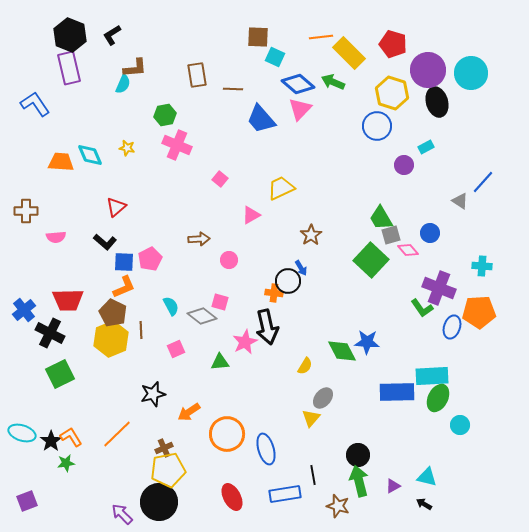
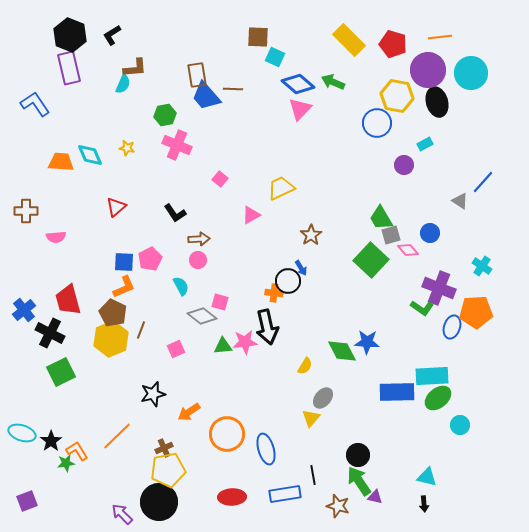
orange line at (321, 37): moved 119 px right
yellow rectangle at (349, 53): moved 13 px up
yellow hexagon at (392, 93): moved 5 px right, 3 px down; rotated 8 degrees counterclockwise
blue trapezoid at (261, 119): moved 55 px left, 23 px up
blue circle at (377, 126): moved 3 px up
cyan rectangle at (426, 147): moved 1 px left, 3 px up
black L-shape at (105, 242): moved 70 px right, 29 px up; rotated 15 degrees clockwise
pink circle at (229, 260): moved 31 px left
cyan cross at (482, 266): rotated 30 degrees clockwise
red trapezoid at (68, 300): rotated 76 degrees clockwise
cyan semicircle at (171, 306): moved 10 px right, 20 px up
green L-shape at (422, 308): rotated 20 degrees counterclockwise
orange pentagon at (479, 312): moved 3 px left
brown line at (141, 330): rotated 24 degrees clockwise
pink star at (245, 342): rotated 20 degrees clockwise
green triangle at (220, 362): moved 3 px right, 16 px up
green square at (60, 374): moved 1 px right, 2 px up
green ellipse at (438, 398): rotated 24 degrees clockwise
orange line at (117, 434): moved 2 px down
orange L-shape at (71, 437): moved 6 px right, 14 px down
green arrow at (359, 481): rotated 20 degrees counterclockwise
purple triangle at (393, 486): moved 18 px left, 11 px down; rotated 42 degrees clockwise
red ellipse at (232, 497): rotated 64 degrees counterclockwise
black arrow at (424, 504): rotated 126 degrees counterclockwise
